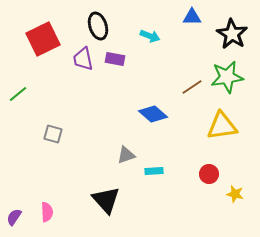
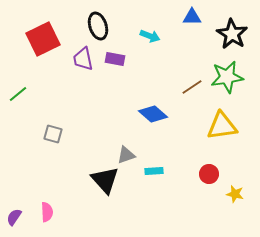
black triangle: moved 1 px left, 20 px up
